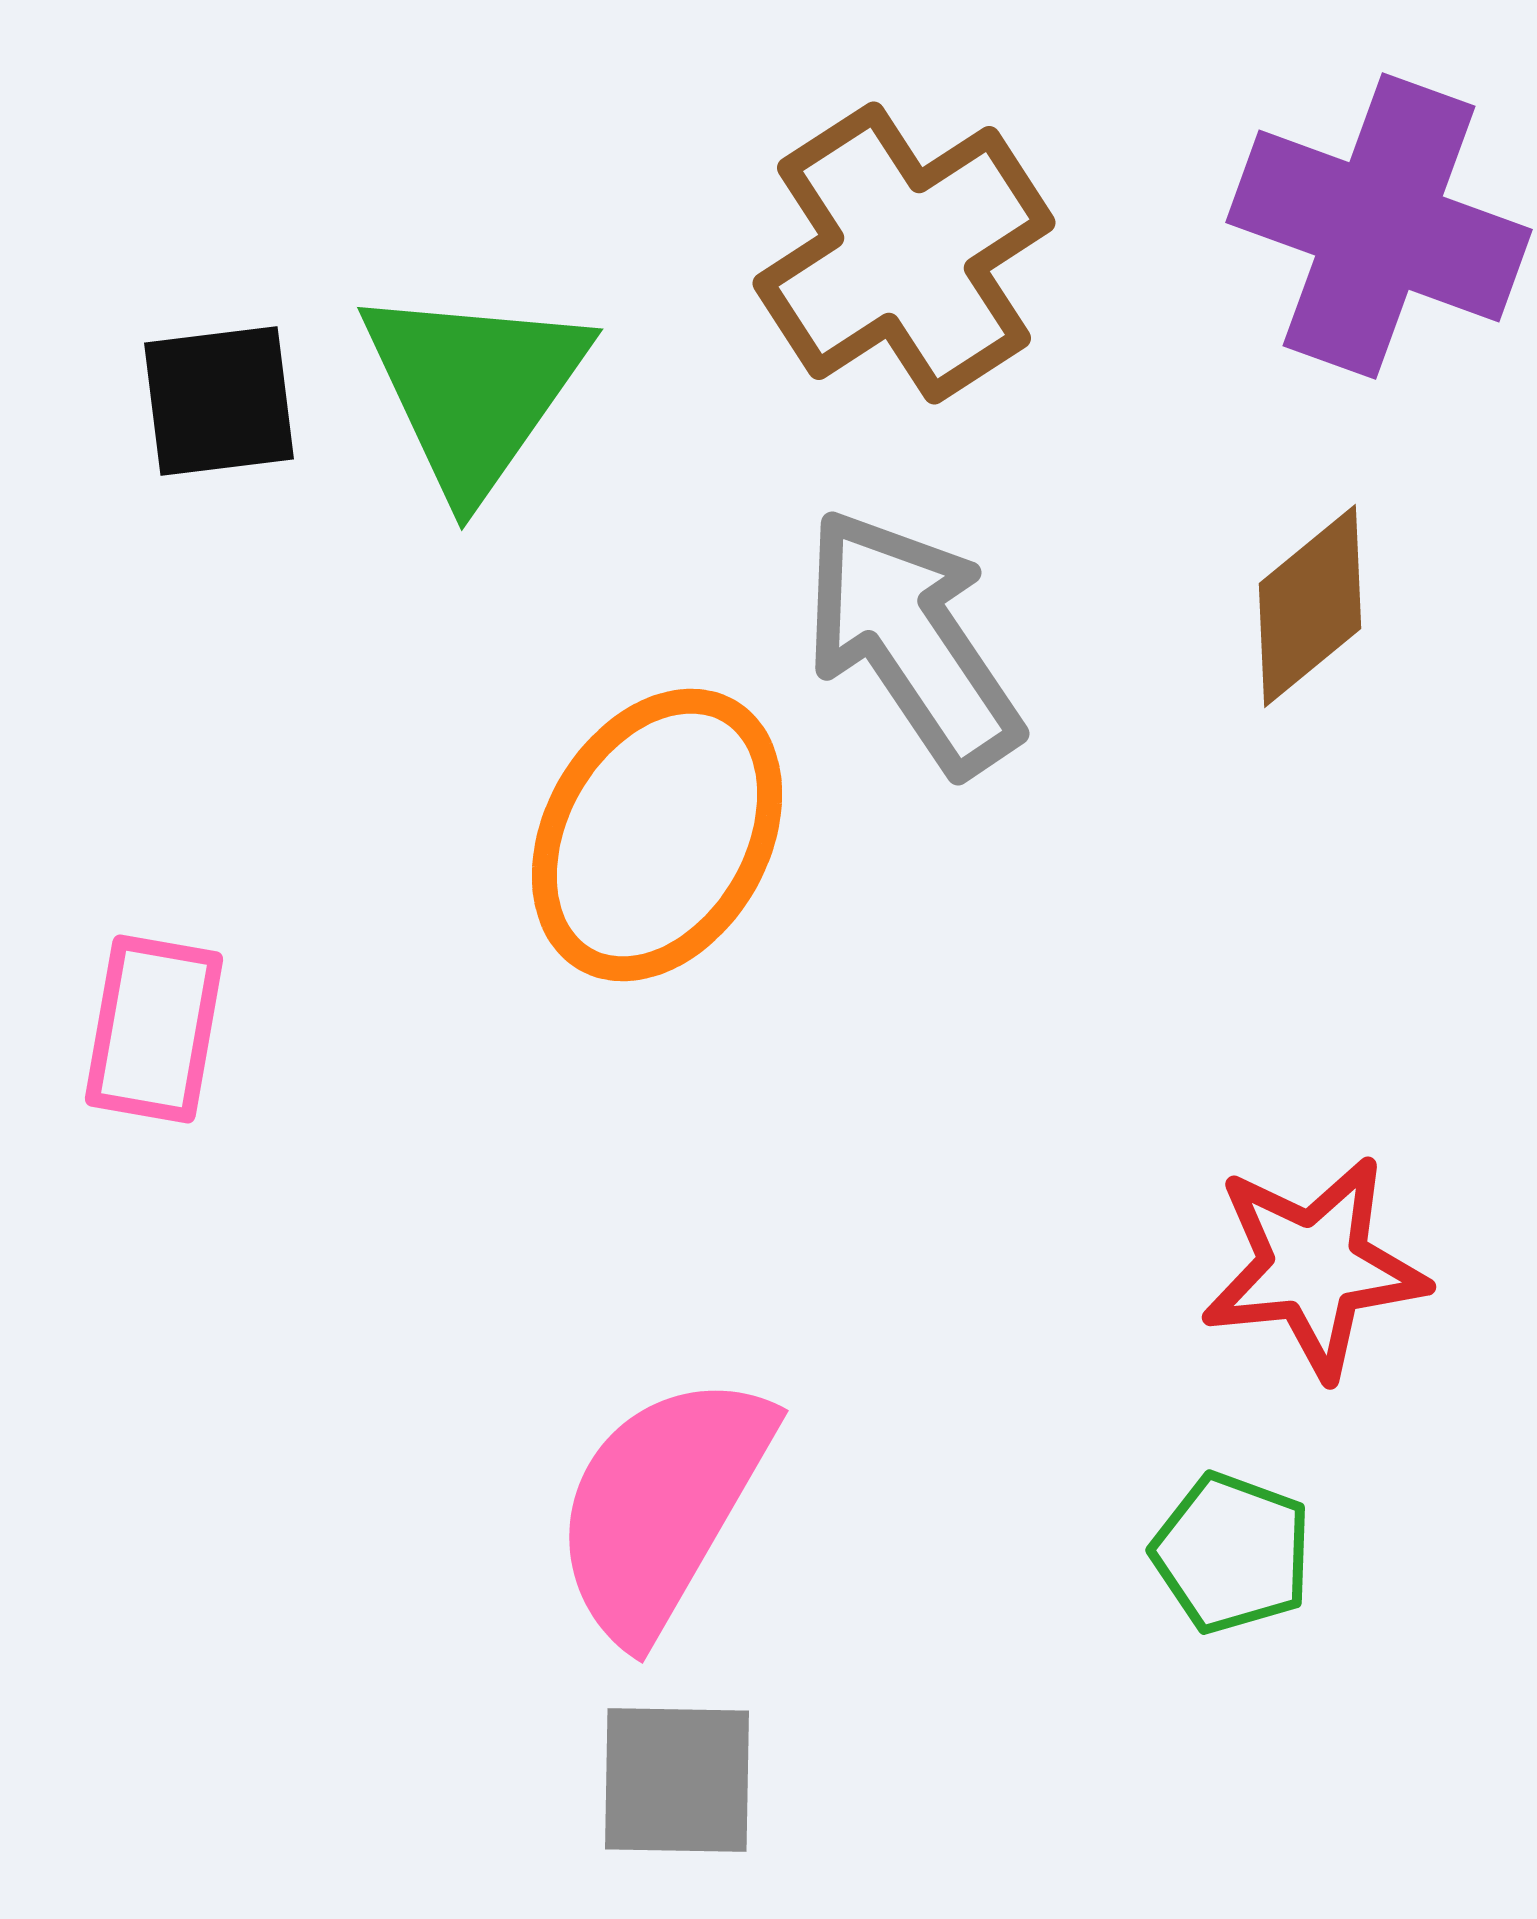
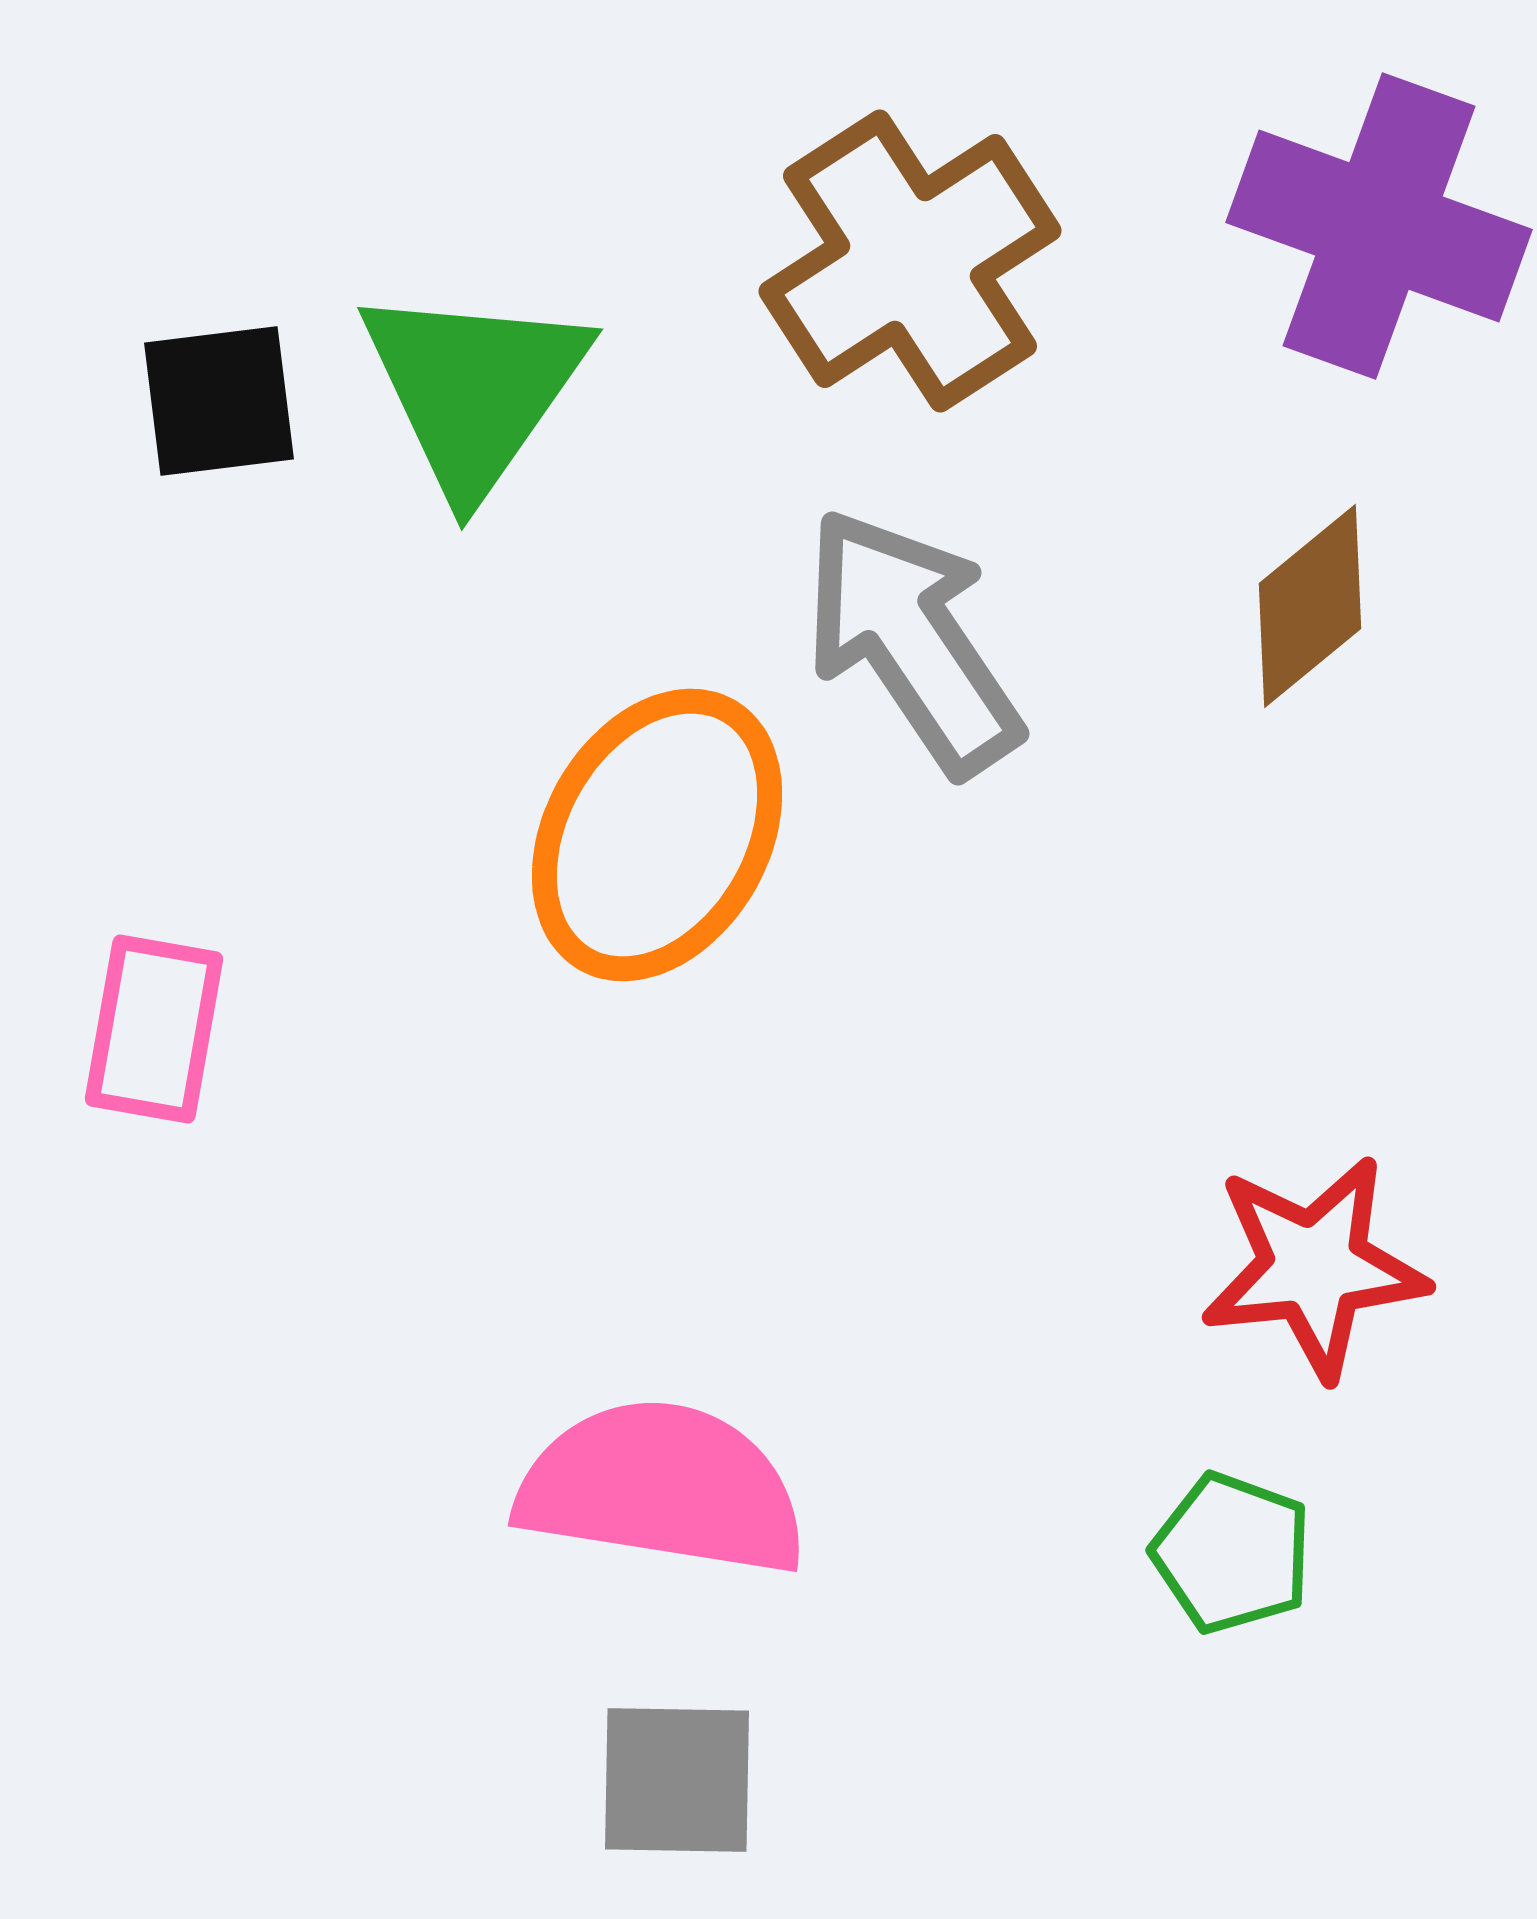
brown cross: moved 6 px right, 8 px down
pink semicircle: moved 18 px up; rotated 69 degrees clockwise
